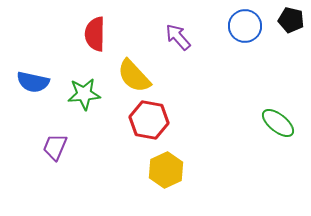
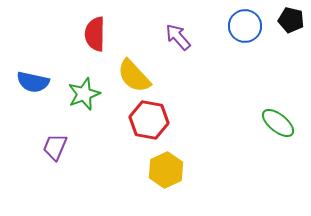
green star: rotated 16 degrees counterclockwise
